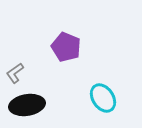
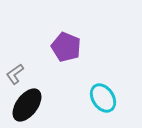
gray L-shape: moved 1 px down
black ellipse: rotated 44 degrees counterclockwise
